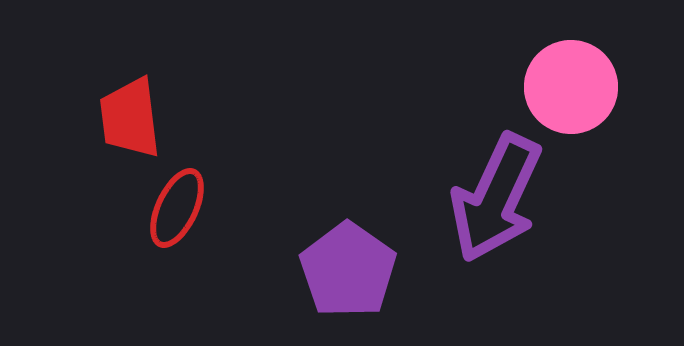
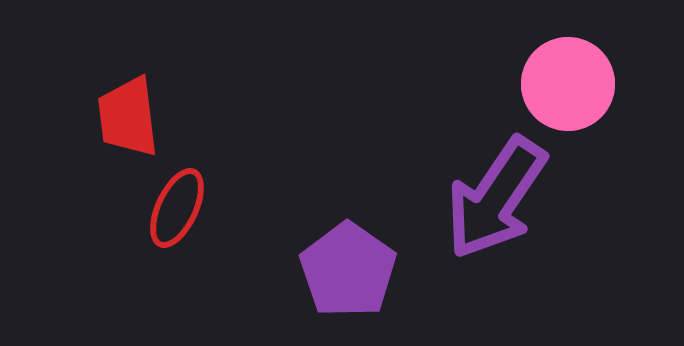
pink circle: moved 3 px left, 3 px up
red trapezoid: moved 2 px left, 1 px up
purple arrow: rotated 9 degrees clockwise
